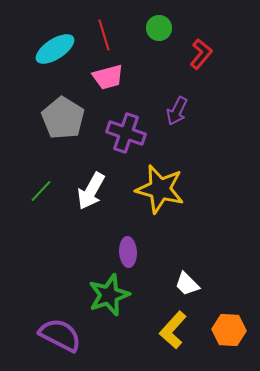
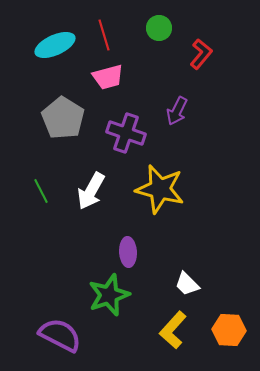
cyan ellipse: moved 4 px up; rotated 9 degrees clockwise
green line: rotated 70 degrees counterclockwise
